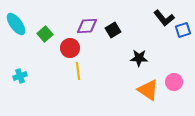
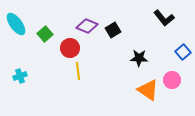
purple diamond: rotated 25 degrees clockwise
blue square: moved 22 px down; rotated 21 degrees counterclockwise
pink circle: moved 2 px left, 2 px up
